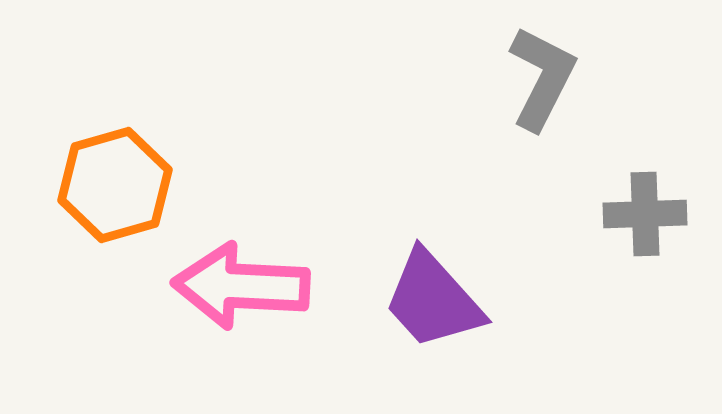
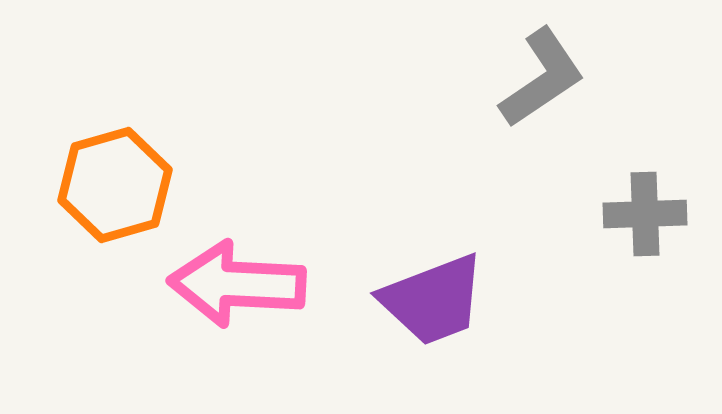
gray L-shape: rotated 29 degrees clockwise
pink arrow: moved 4 px left, 2 px up
purple trapezoid: rotated 69 degrees counterclockwise
